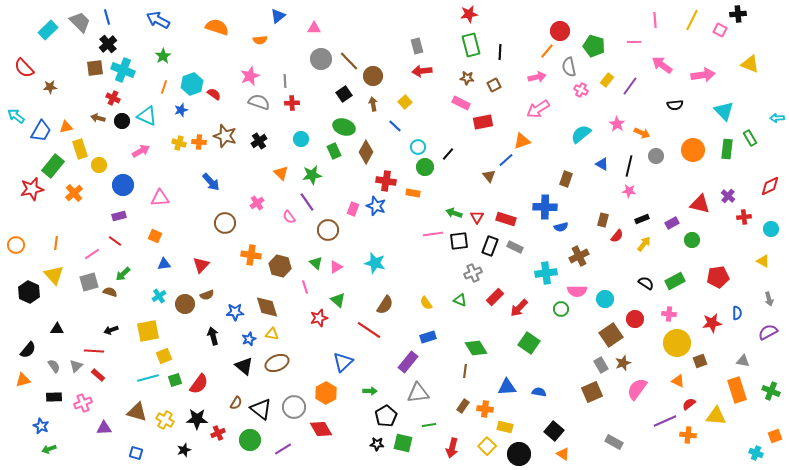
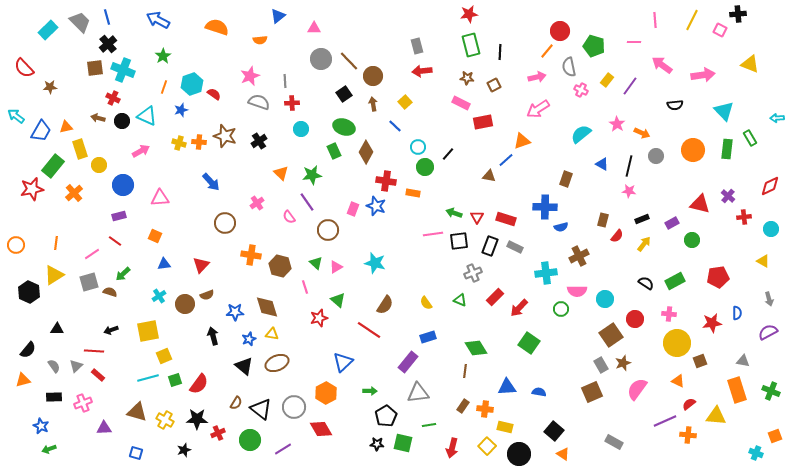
cyan circle at (301, 139): moved 10 px up
brown triangle at (489, 176): rotated 40 degrees counterclockwise
yellow triangle at (54, 275): rotated 40 degrees clockwise
